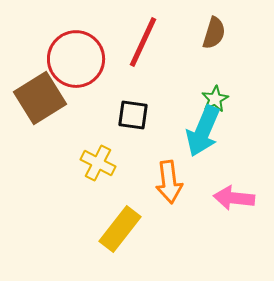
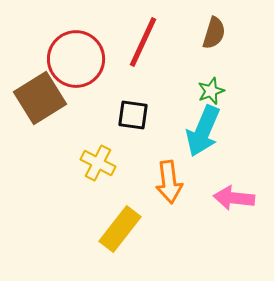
green star: moved 4 px left, 8 px up; rotated 8 degrees clockwise
